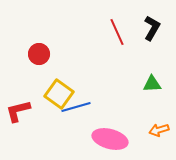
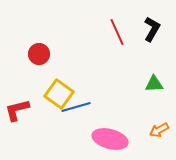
black L-shape: moved 1 px down
green triangle: moved 2 px right
red L-shape: moved 1 px left, 1 px up
orange arrow: rotated 12 degrees counterclockwise
